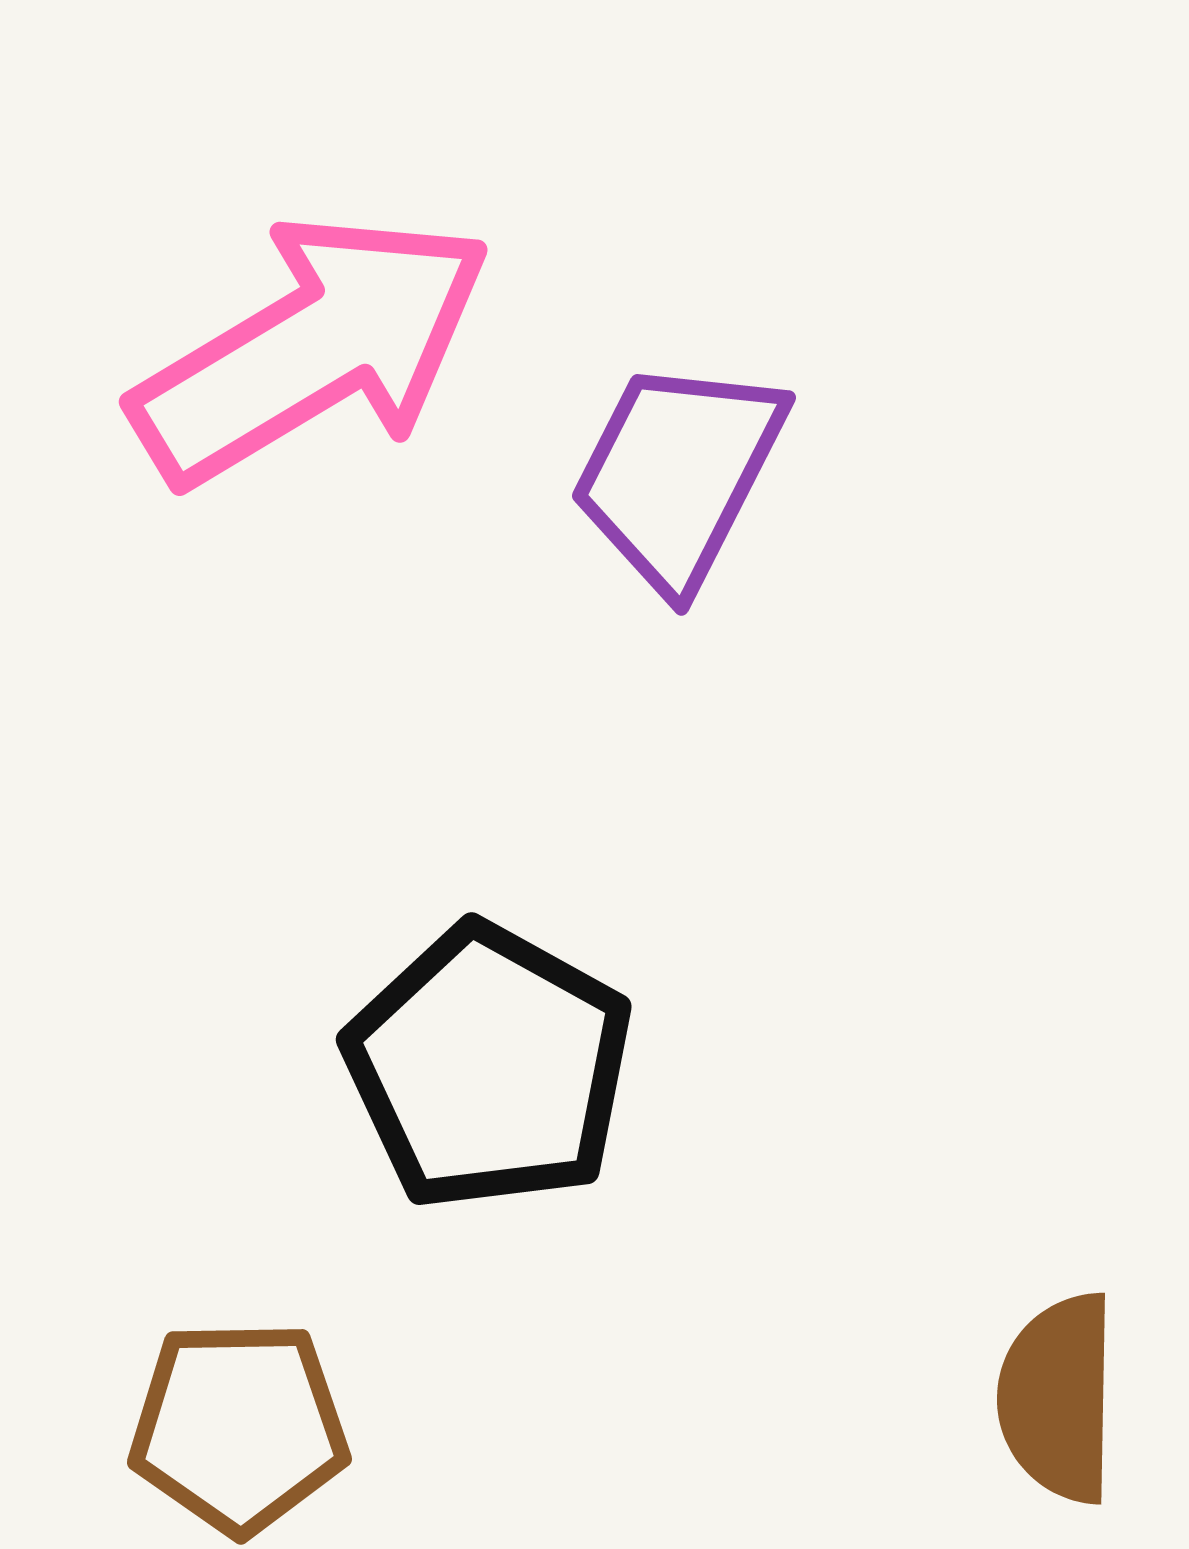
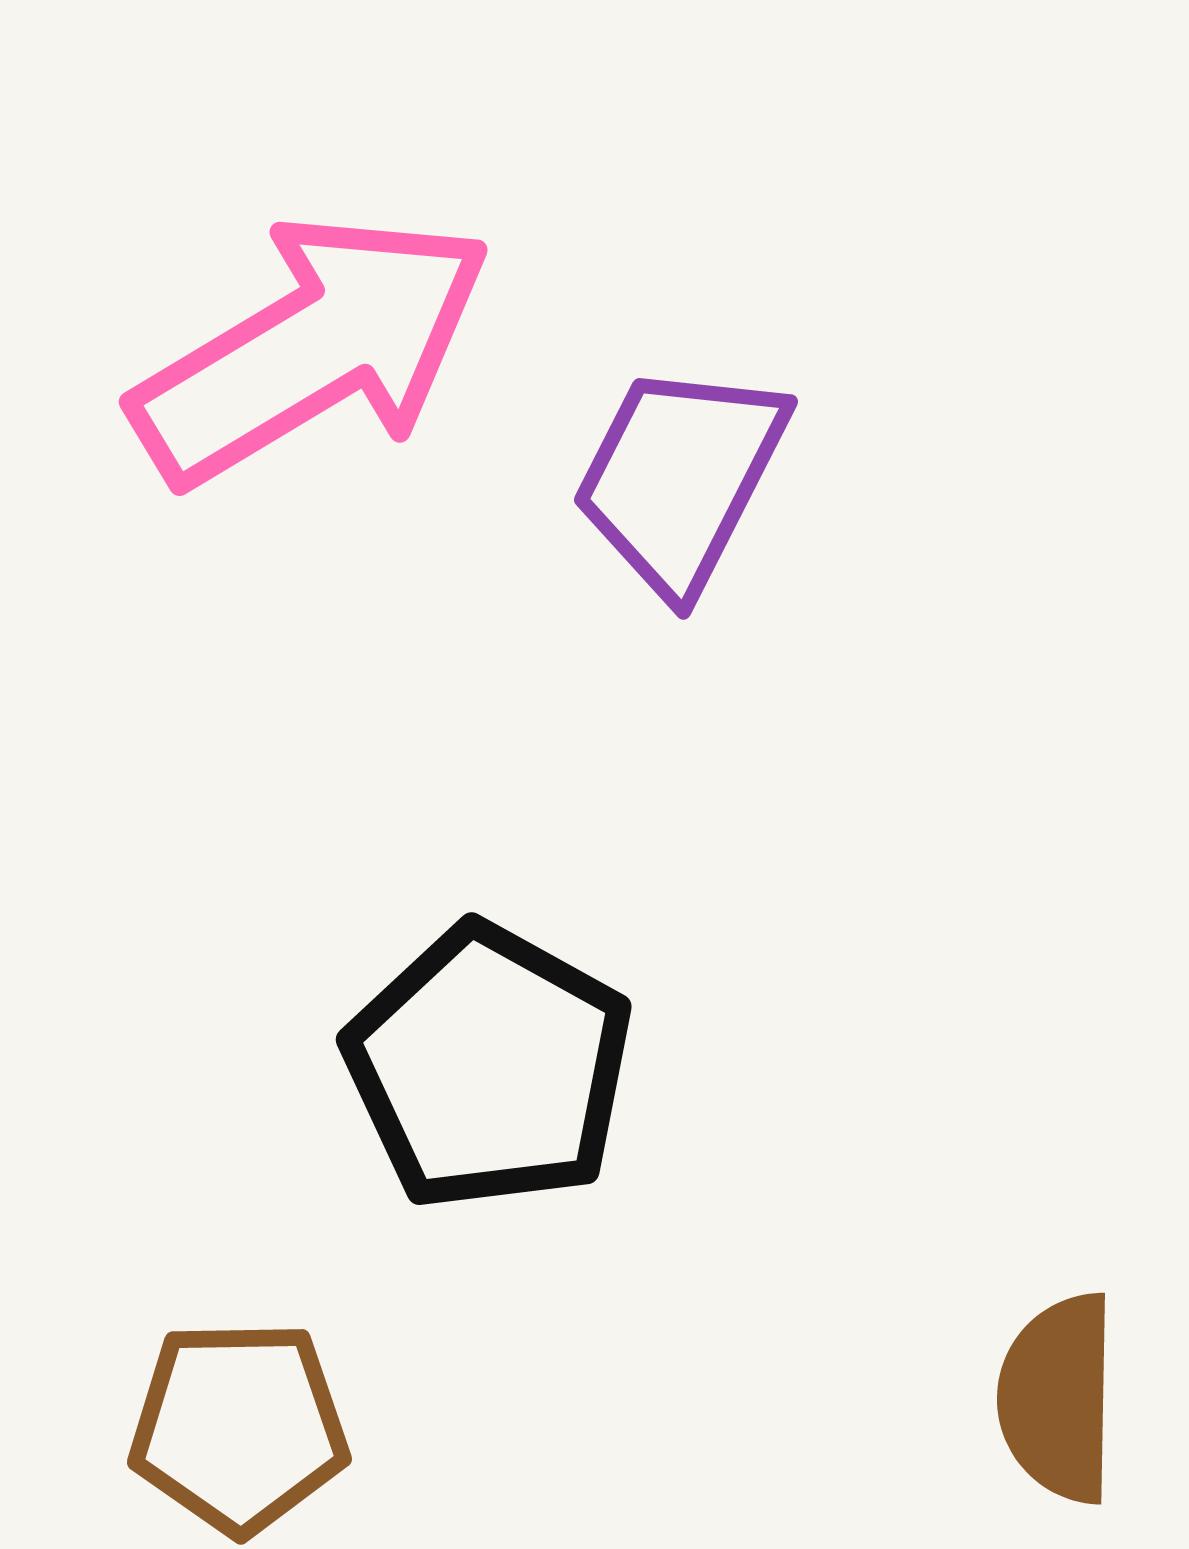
purple trapezoid: moved 2 px right, 4 px down
